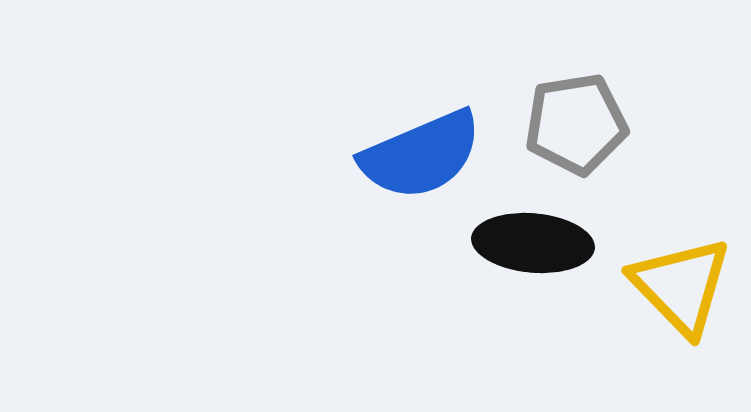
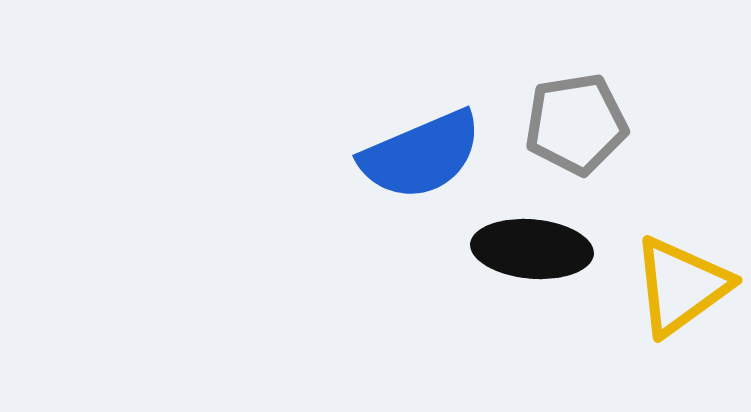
black ellipse: moved 1 px left, 6 px down
yellow triangle: rotated 38 degrees clockwise
